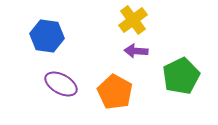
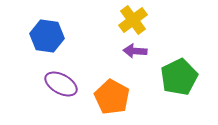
purple arrow: moved 1 px left
green pentagon: moved 2 px left, 1 px down
orange pentagon: moved 3 px left, 5 px down
